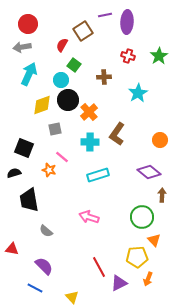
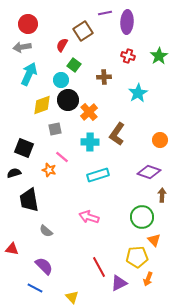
purple line: moved 2 px up
purple diamond: rotated 20 degrees counterclockwise
